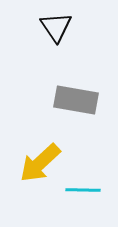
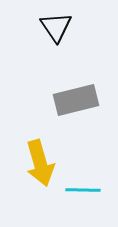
gray rectangle: rotated 24 degrees counterclockwise
yellow arrow: rotated 63 degrees counterclockwise
